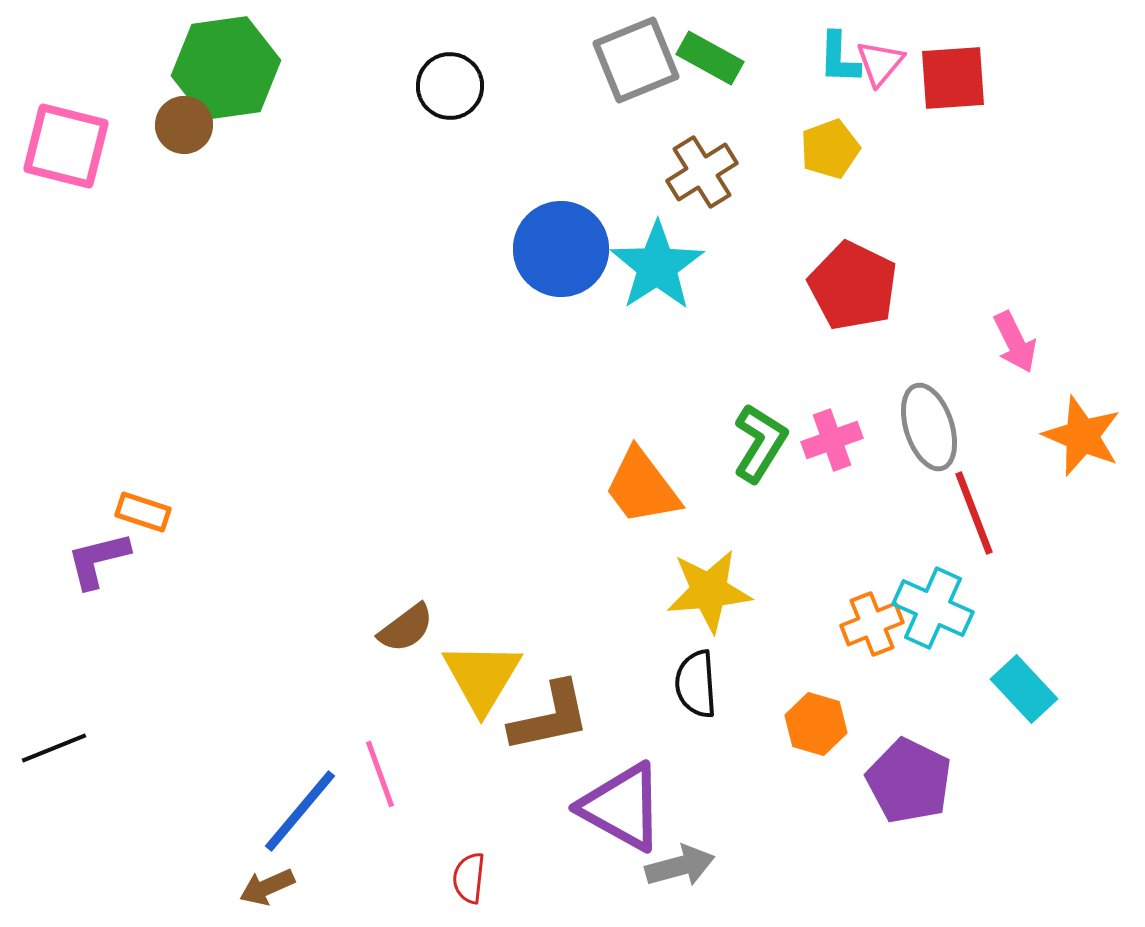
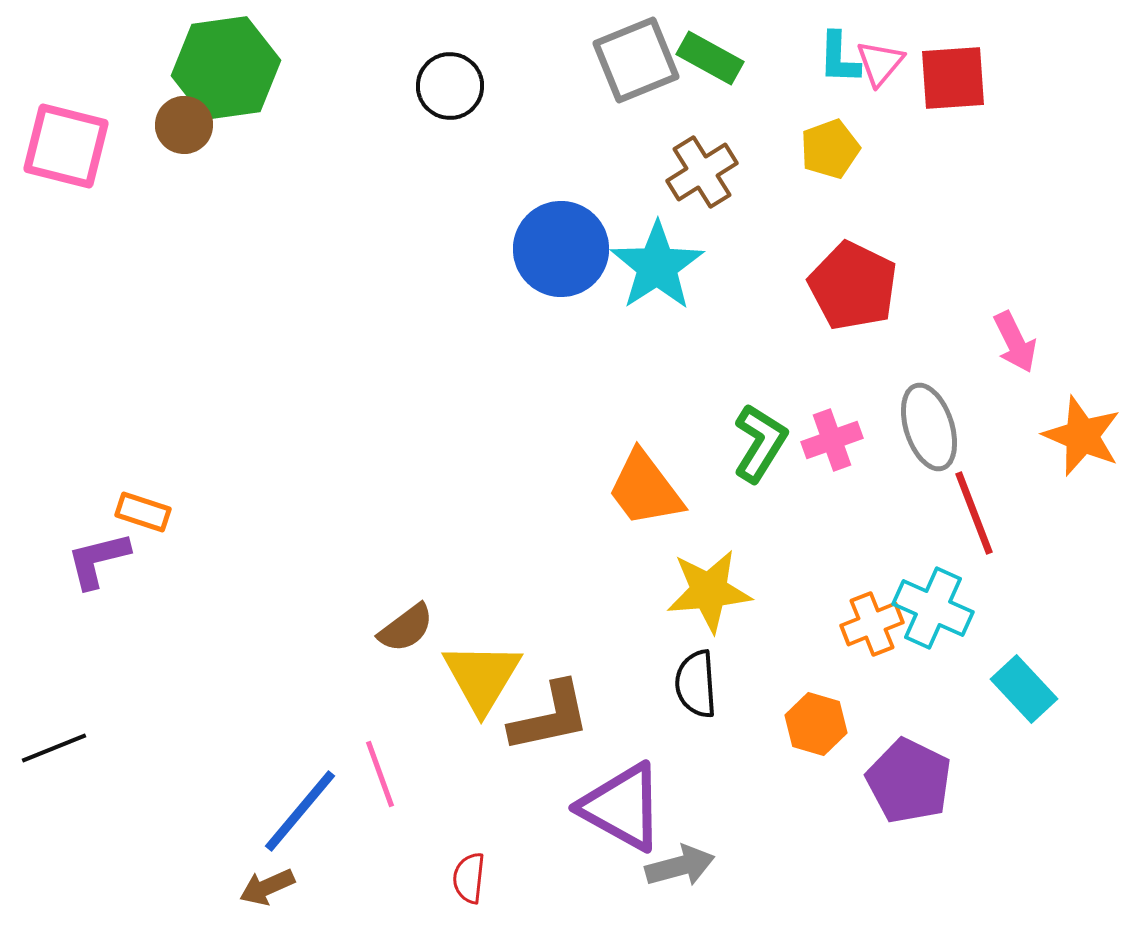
orange trapezoid: moved 3 px right, 2 px down
